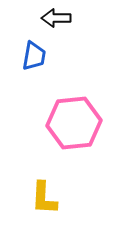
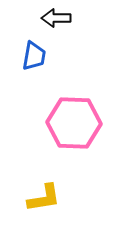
pink hexagon: rotated 8 degrees clockwise
yellow L-shape: rotated 102 degrees counterclockwise
